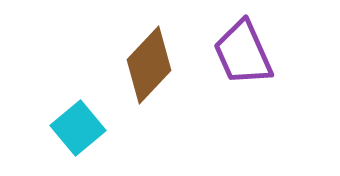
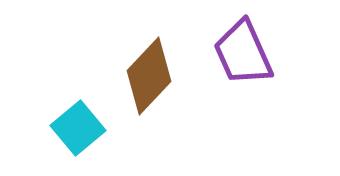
brown diamond: moved 11 px down
